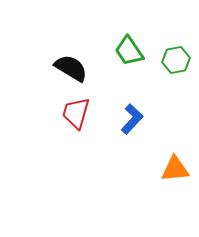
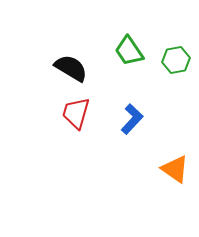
orange triangle: rotated 40 degrees clockwise
